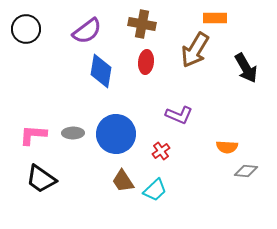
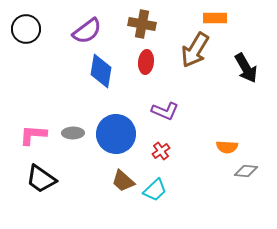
purple L-shape: moved 14 px left, 4 px up
brown trapezoid: rotated 15 degrees counterclockwise
